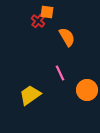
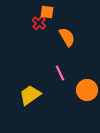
red cross: moved 1 px right, 2 px down
